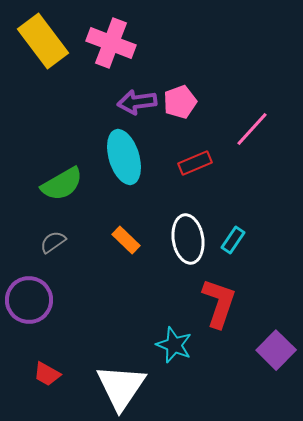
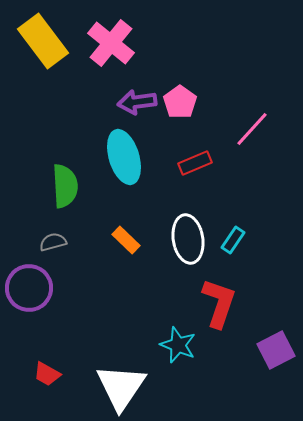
pink cross: rotated 18 degrees clockwise
pink pentagon: rotated 16 degrees counterclockwise
green semicircle: moved 3 px right, 2 px down; rotated 63 degrees counterclockwise
gray semicircle: rotated 20 degrees clockwise
purple circle: moved 12 px up
cyan star: moved 4 px right
purple square: rotated 18 degrees clockwise
